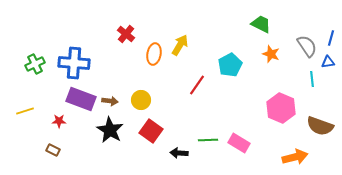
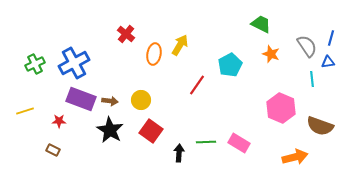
blue cross: rotated 32 degrees counterclockwise
green line: moved 2 px left, 2 px down
black arrow: rotated 90 degrees clockwise
